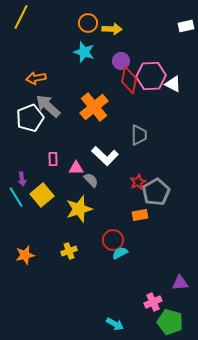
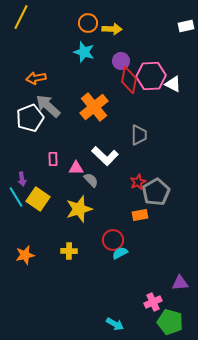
yellow square: moved 4 px left, 4 px down; rotated 15 degrees counterclockwise
yellow cross: rotated 21 degrees clockwise
